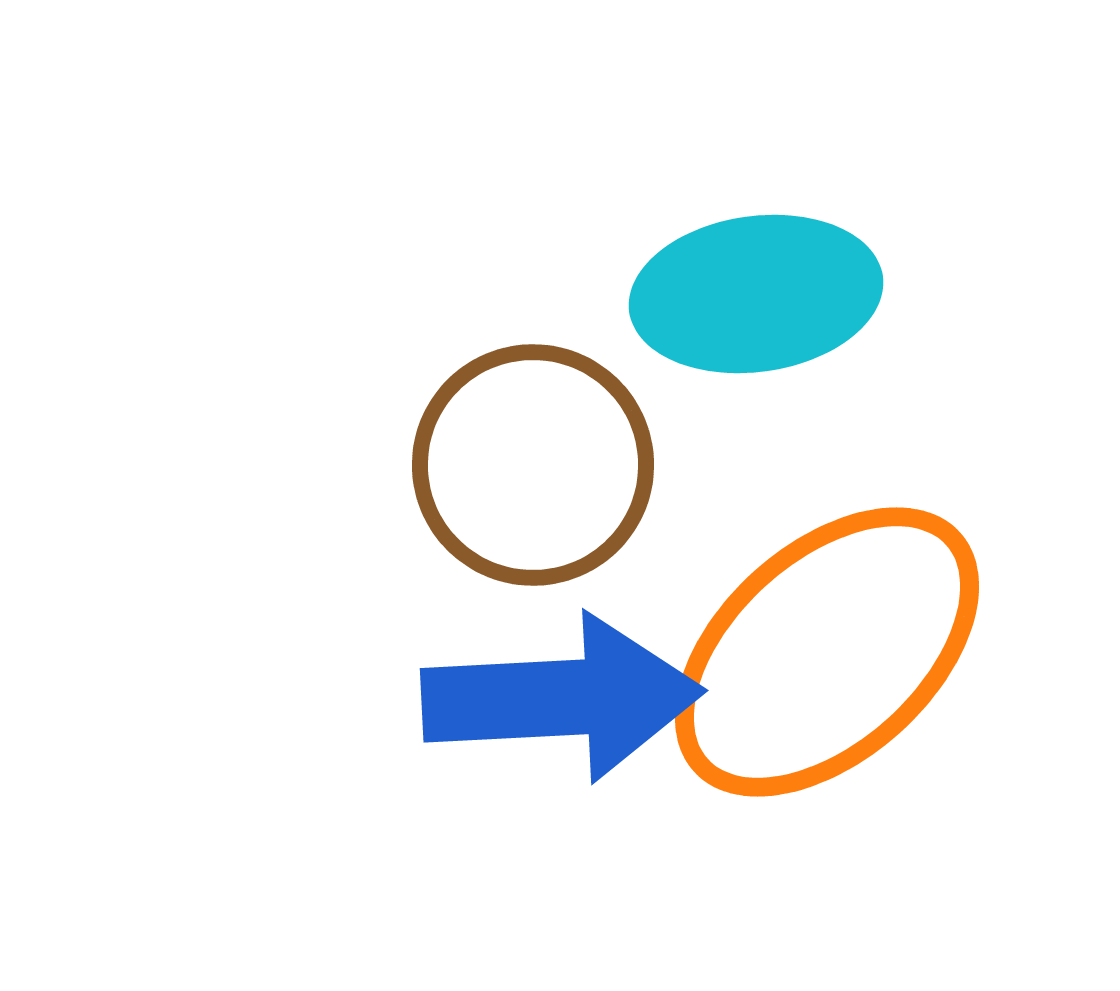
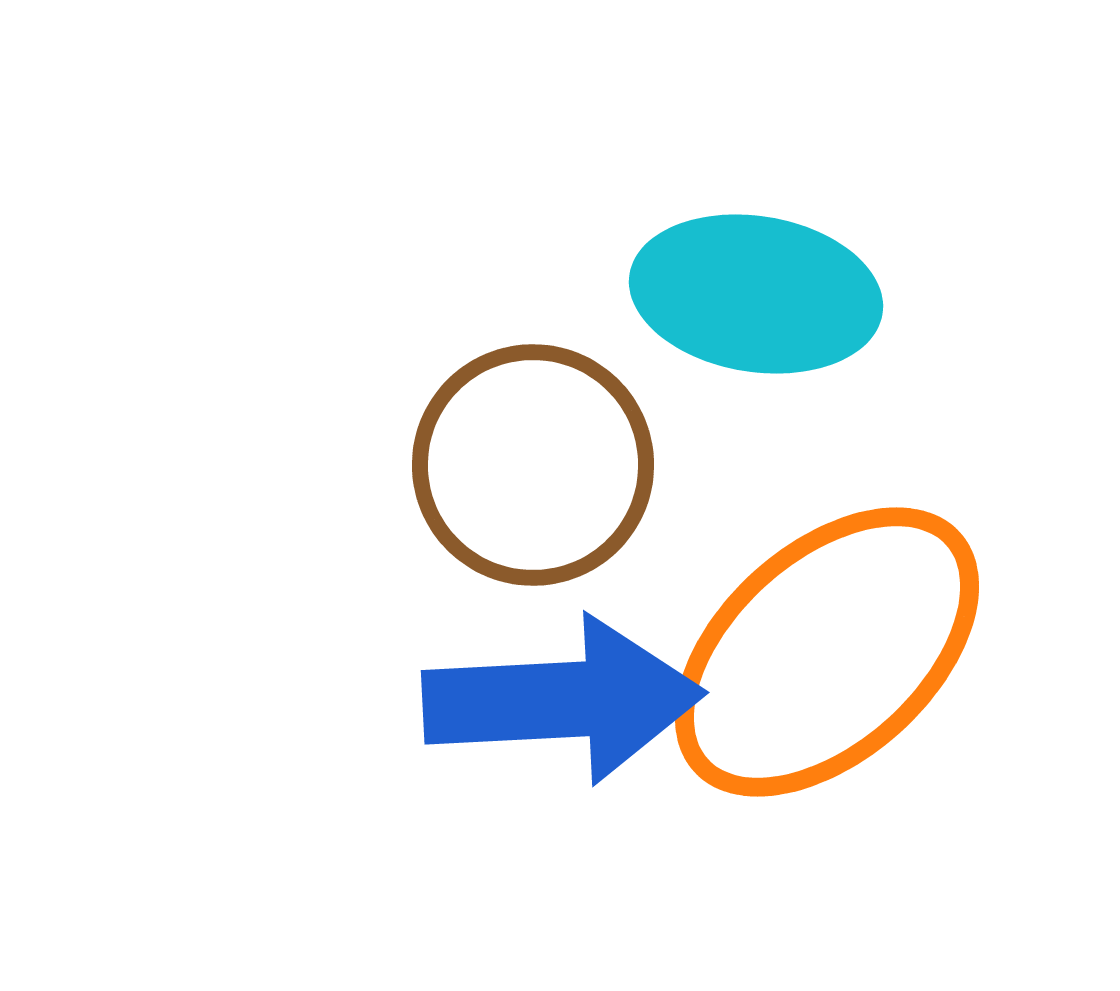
cyan ellipse: rotated 17 degrees clockwise
blue arrow: moved 1 px right, 2 px down
